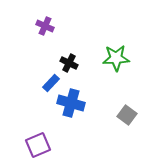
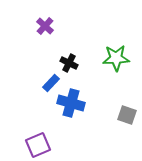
purple cross: rotated 18 degrees clockwise
gray square: rotated 18 degrees counterclockwise
